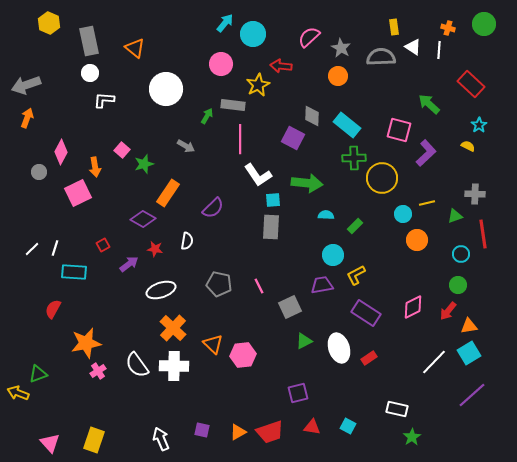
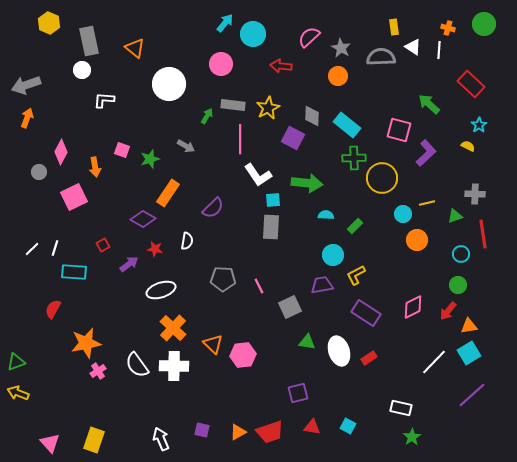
white circle at (90, 73): moved 8 px left, 3 px up
yellow star at (258, 85): moved 10 px right, 23 px down
white circle at (166, 89): moved 3 px right, 5 px up
pink square at (122, 150): rotated 21 degrees counterclockwise
green star at (144, 164): moved 6 px right, 5 px up
pink square at (78, 193): moved 4 px left, 4 px down
gray pentagon at (219, 284): moved 4 px right, 5 px up; rotated 10 degrees counterclockwise
green triangle at (304, 341): moved 3 px right, 1 px down; rotated 36 degrees clockwise
white ellipse at (339, 348): moved 3 px down
green triangle at (38, 374): moved 22 px left, 12 px up
white rectangle at (397, 409): moved 4 px right, 1 px up
